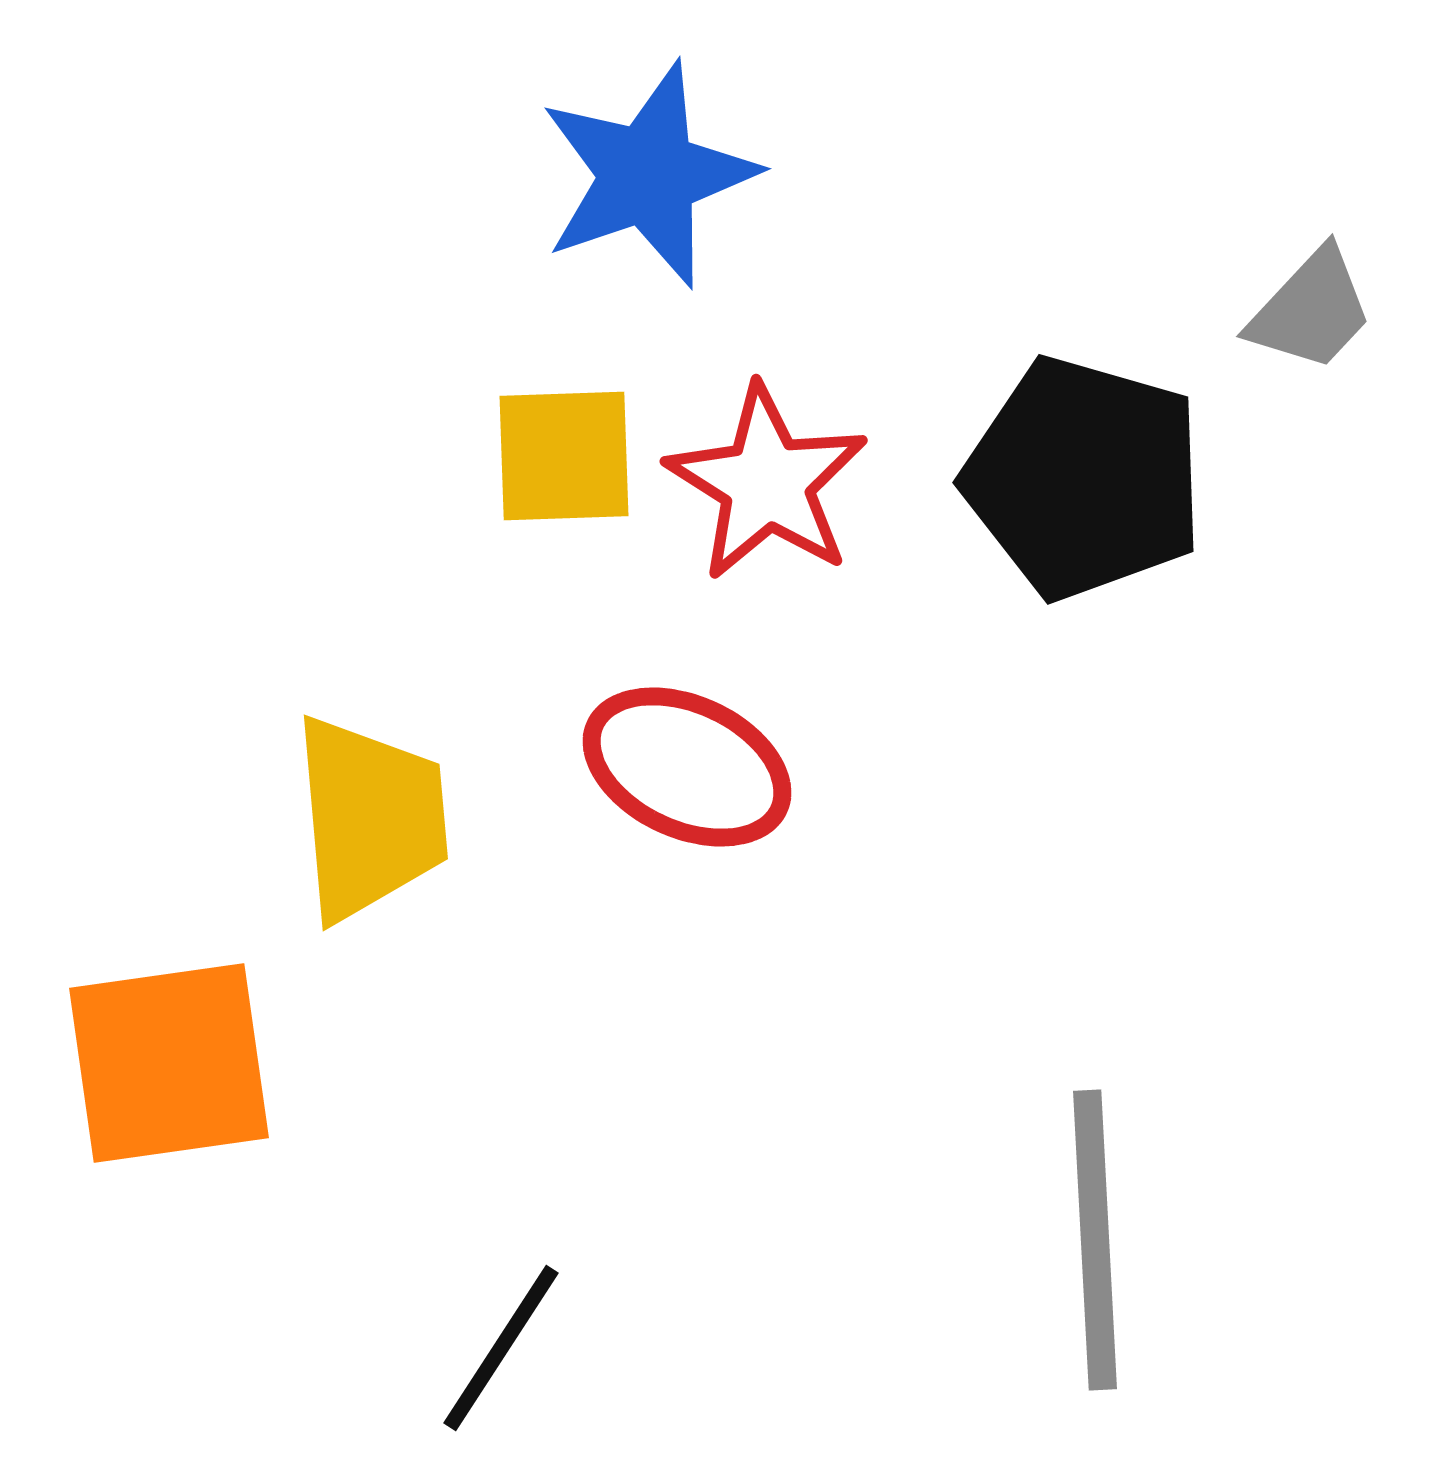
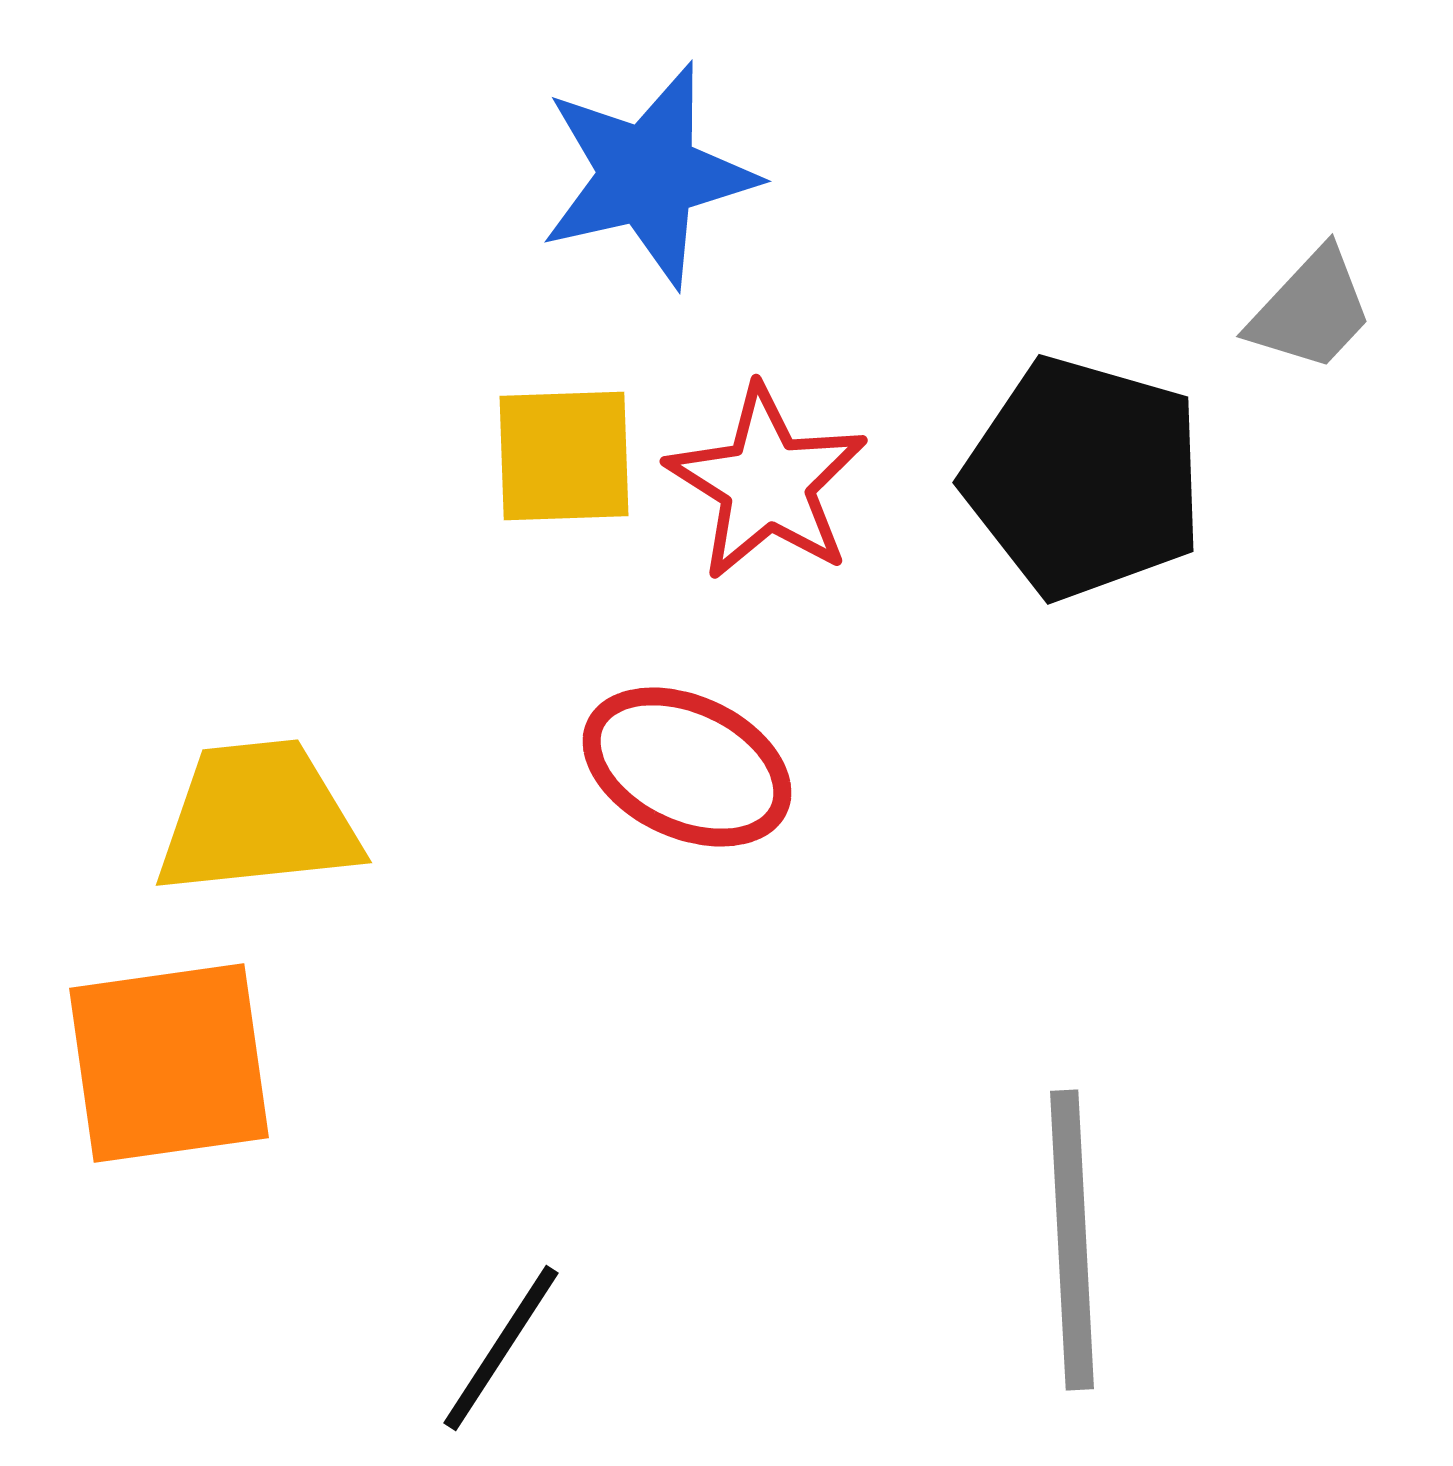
blue star: rotated 6 degrees clockwise
yellow trapezoid: moved 112 px left; rotated 91 degrees counterclockwise
gray line: moved 23 px left
